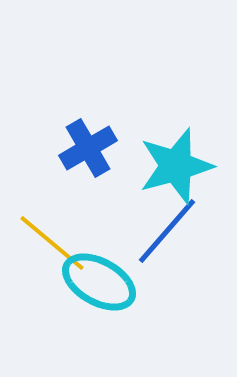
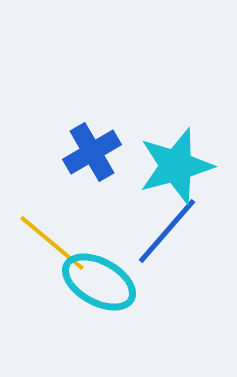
blue cross: moved 4 px right, 4 px down
